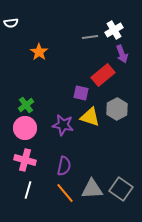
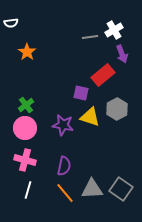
orange star: moved 12 px left
